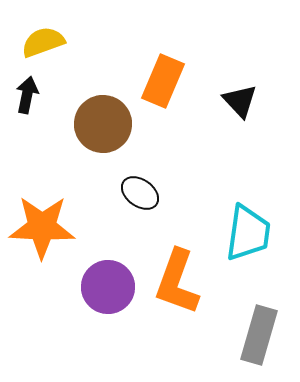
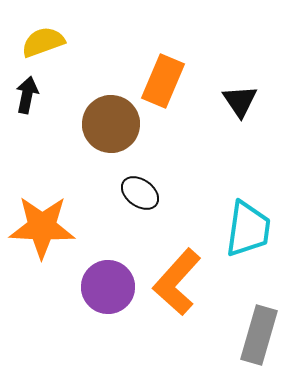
black triangle: rotated 9 degrees clockwise
brown circle: moved 8 px right
cyan trapezoid: moved 4 px up
orange L-shape: rotated 22 degrees clockwise
